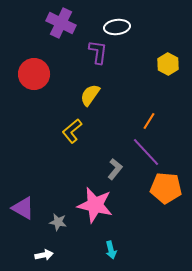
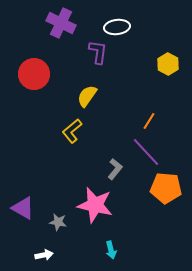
yellow semicircle: moved 3 px left, 1 px down
